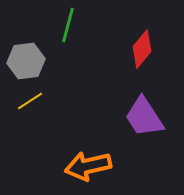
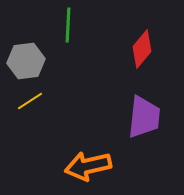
green line: rotated 12 degrees counterclockwise
purple trapezoid: rotated 141 degrees counterclockwise
